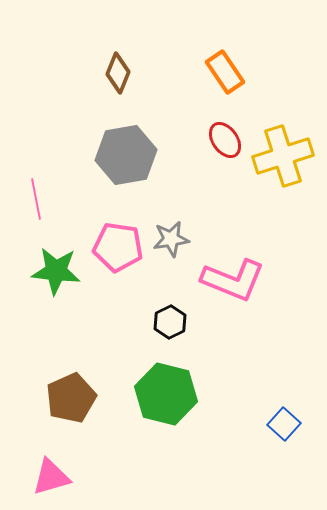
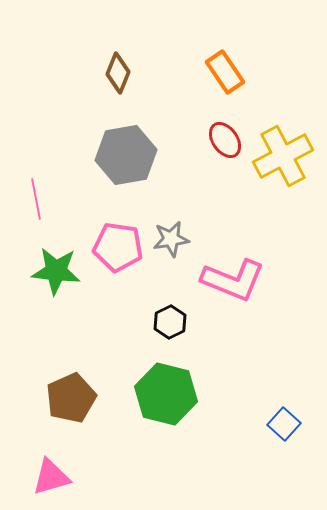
yellow cross: rotated 10 degrees counterclockwise
